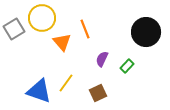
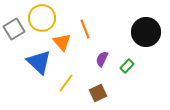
blue triangle: moved 29 px up; rotated 24 degrees clockwise
